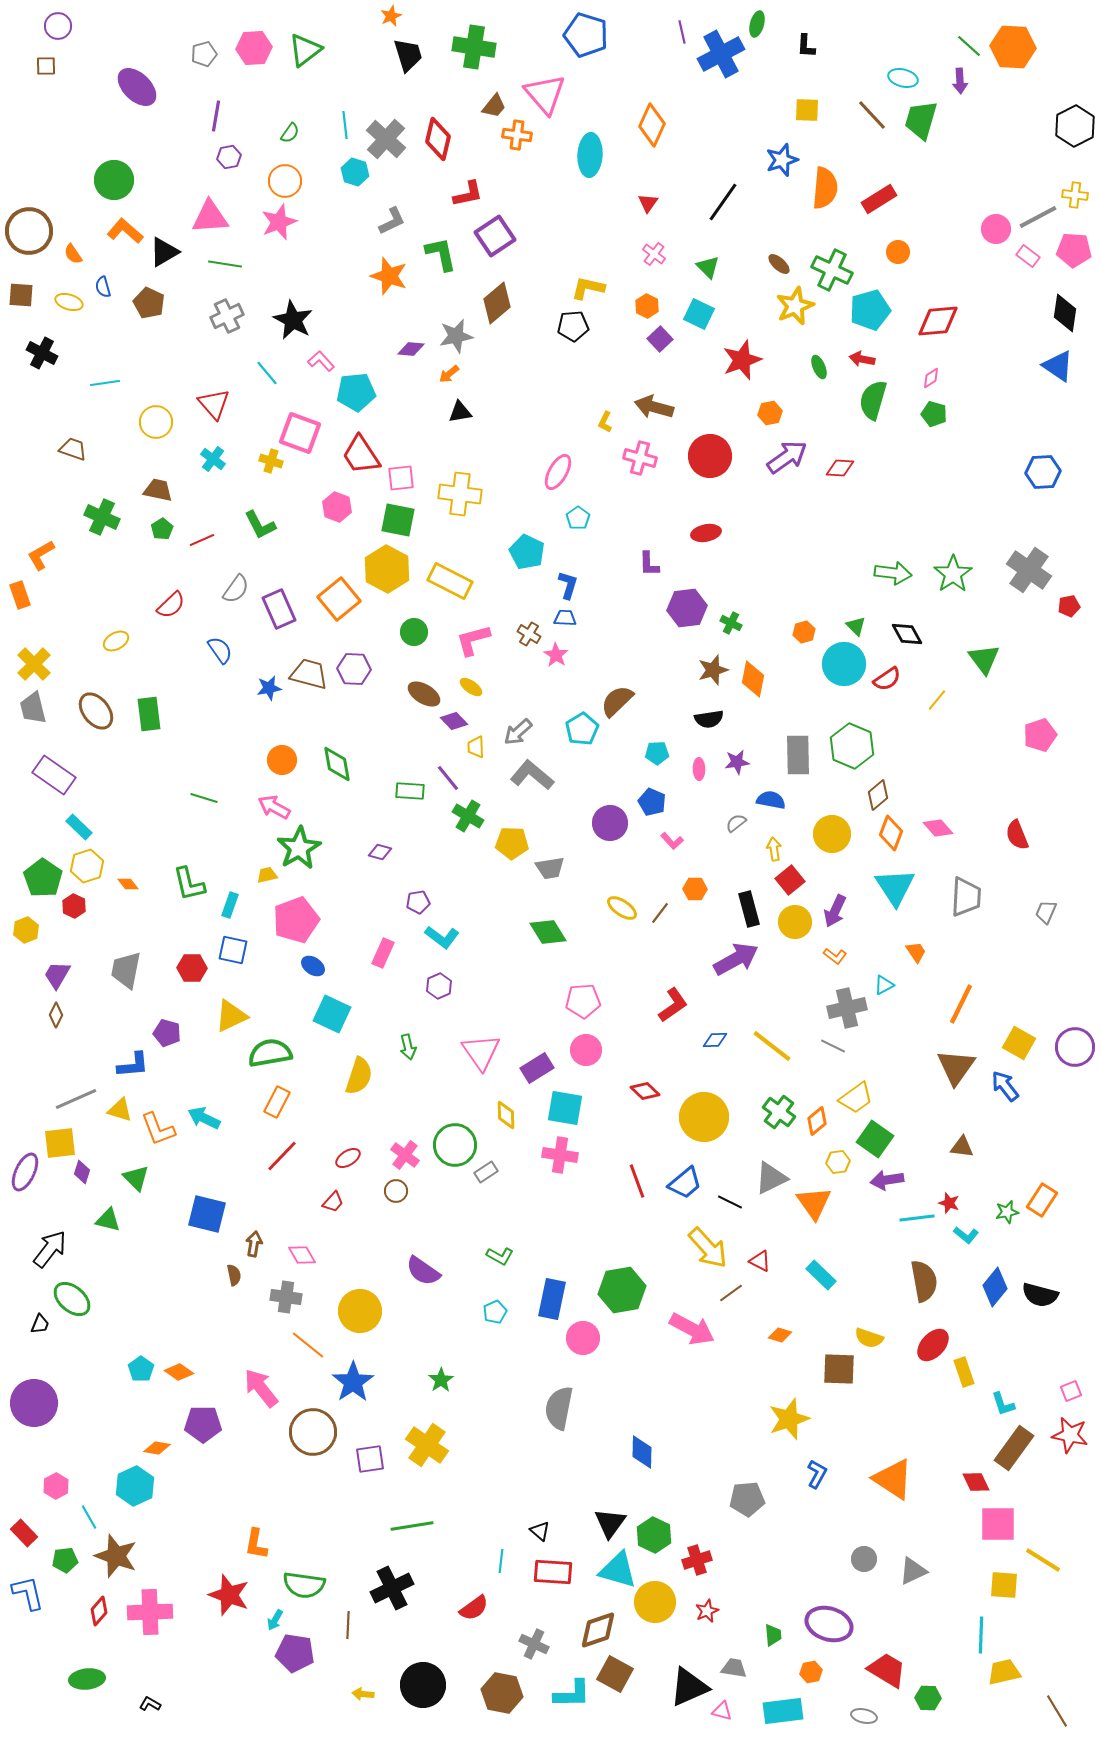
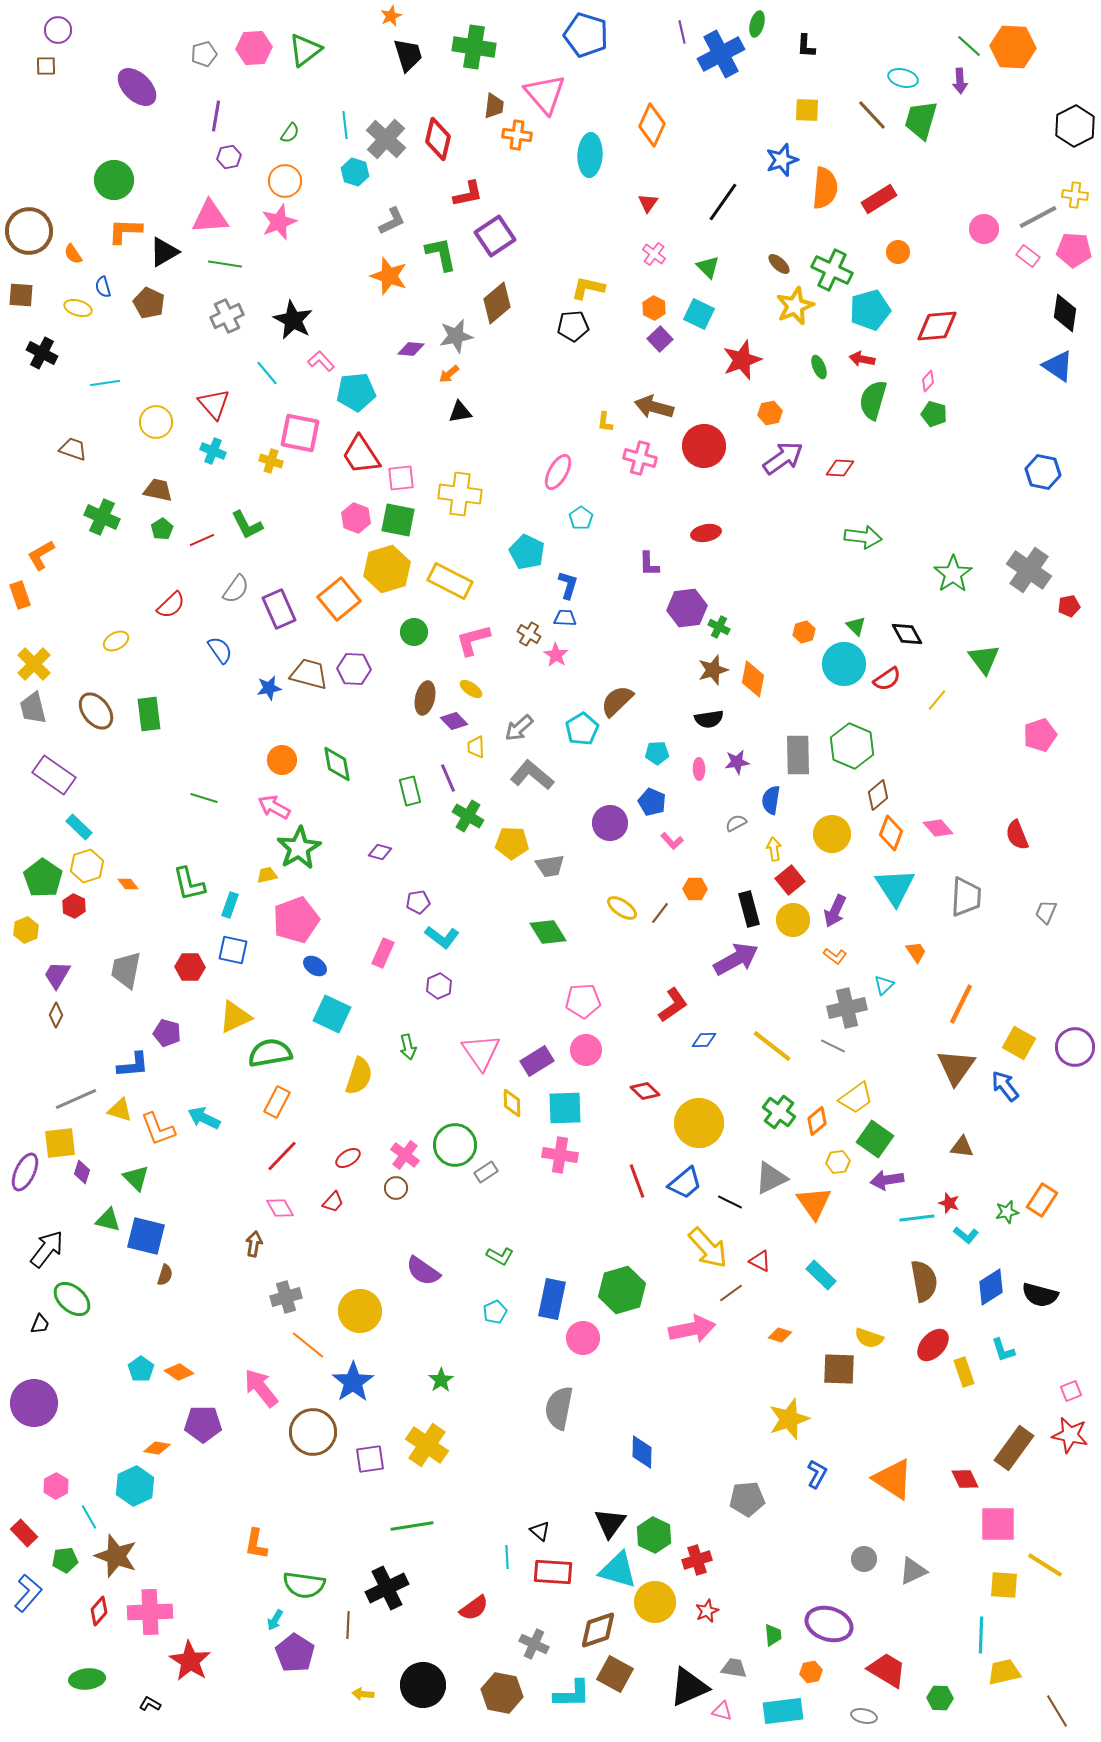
purple circle at (58, 26): moved 4 px down
brown trapezoid at (494, 106): rotated 32 degrees counterclockwise
pink circle at (996, 229): moved 12 px left
orange L-shape at (125, 231): rotated 39 degrees counterclockwise
yellow ellipse at (69, 302): moved 9 px right, 6 px down
orange hexagon at (647, 306): moved 7 px right, 2 px down
red diamond at (938, 321): moved 1 px left, 5 px down
pink diamond at (931, 378): moved 3 px left, 3 px down; rotated 15 degrees counterclockwise
yellow L-shape at (605, 422): rotated 20 degrees counterclockwise
pink square at (300, 433): rotated 9 degrees counterclockwise
red circle at (710, 456): moved 6 px left, 10 px up
purple arrow at (787, 457): moved 4 px left, 1 px down
cyan cross at (213, 459): moved 8 px up; rotated 15 degrees counterclockwise
blue hexagon at (1043, 472): rotated 16 degrees clockwise
pink hexagon at (337, 507): moved 19 px right, 11 px down
cyan pentagon at (578, 518): moved 3 px right
green L-shape at (260, 525): moved 13 px left
yellow hexagon at (387, 569): rotated 15 degrees clockwise
green arrow at (893, 573): moved 30 px left, 36 px up
green cross at (731, 623): moved 12 px left, 4 px down
yellow ellipse at (471, 687): moved 2 px down
brown ellipse at (424, 694): moved 1 px right, 4 px down; rotated 72 degrees clockwise
gray arrow at (518, 732): moved 1 px right, 4 px up
purple line at (448, 778): rotated 16 degrees clockwise
green rectangle at (410, 791): rotated 72 degrees clockwise
blue semicircle at (771, 800): rotated 92 degrees counterclockwise
gray semicircle at (736, 823): rotated 10 degrees clockwise
gray trapezoid at (550, 868): moved 2 px up
yellow circle at (795, 922): moved 2 px left, 2 px up
blue ellipse at (313, 966): moved 2 px right
red hexagon at (192, 968): moved 2 px left, 1 px up
cyan triangle at (884, 985): rotated 15 degrees counterclockwise
yellow triangle at (231, 1016): moved 4 px right, 1 px down
blue diamond at (715, 1040): moved 11 px left
purple rectangle at (537, 1068): moved 7 px up
cyan square at (565, 1108): rotated 12 degrees counterclockwise
yellow diamond at (506, 1115): moved 6 px right, 12 px up
yellow circle at (704, 1117): moved 5 px left, 6 px down
brown circle at (396, 1191): moved 3 px up
blue square at (207, 1214): moved 61 px left, 22 px down
black arrow at (50, 1249): moved 3 px left
pink diamond at (302, 1255): moved 22 px left, 47 px up
brown semicircle at (234, 1275): moved 69 px left; rotated 30 degrees clockwise
blue diamond at (995, 1287): moved 4 px left; rotated 18 degrees clockwise
green hexagon at (622, 1290): rotated 6 degrees counterclockwise
gray cross at (286, 1297): rotated 24 degrees counterclockwise
pink arrow at (692, 1329): rotated 39 degrees counterclockwise
cyan L-shape at (1003, 1404): moved 54 px up
red diamond at (976, 1482): moved 11 px left, 3 px up
yellow line at (1043, 1560): moved 2 px right, 5 px down
cyan line at (501, 1561): moved 6 px right, 4 px up; rotated 10 degrees counterclockwise
black cross at (392, 1588): moved 5 px left
blue L-shape at (28, 1593): rotated 54 degrees clockwise
red star at (229, 1595): moved 39 px left, 66 px down; rotated 12 degrees clockwise
purple pentagon at (295, 1653): rotated 24 degrees clockwise
green hexagon at (928, 1698): moved 12 px right
